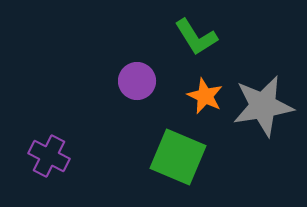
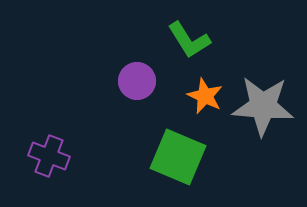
green L-shape: moved 7 px left, 3 px down
gray star: rotated 14 degrees clockwise
purple cross: rotated 6 degrees counterclockwise
